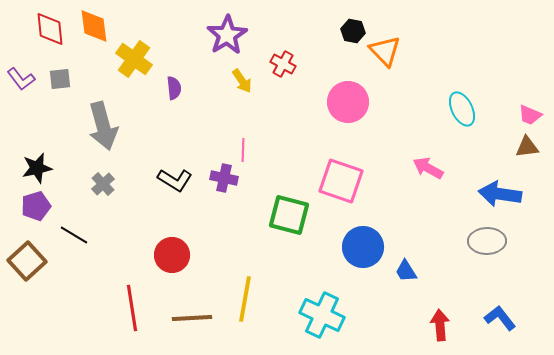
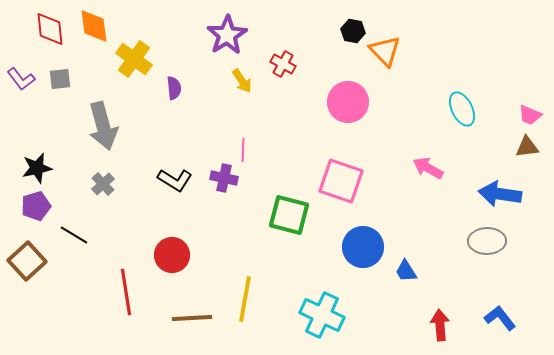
red line: moved 6 px left, 16 px up
